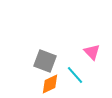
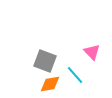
orange diamond: rotated 15 degrees clockwise
